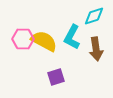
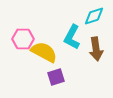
yellow semicircle: moved 11 px down
